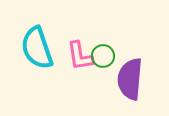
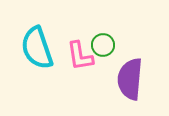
green circle: moved 11 px up
